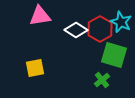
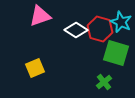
pink triangle: rotated 10 degrees counterclockwise
red hexagon: rotated 15 degrees counterclockwise
green square: moved 2 px right, 2 px up
yellow square: rotated 12 degrees counterclockwise
green cross: moved 2 px right, 2 px down
